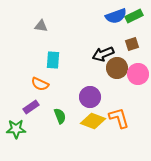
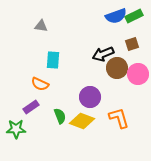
yellow diamond: moved 11 px left
